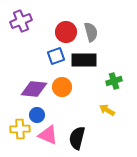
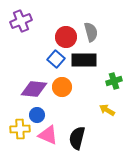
red circle: moved 5 px down
blue square: moved 3 px down; rotated 30 degrees counterclockwise
